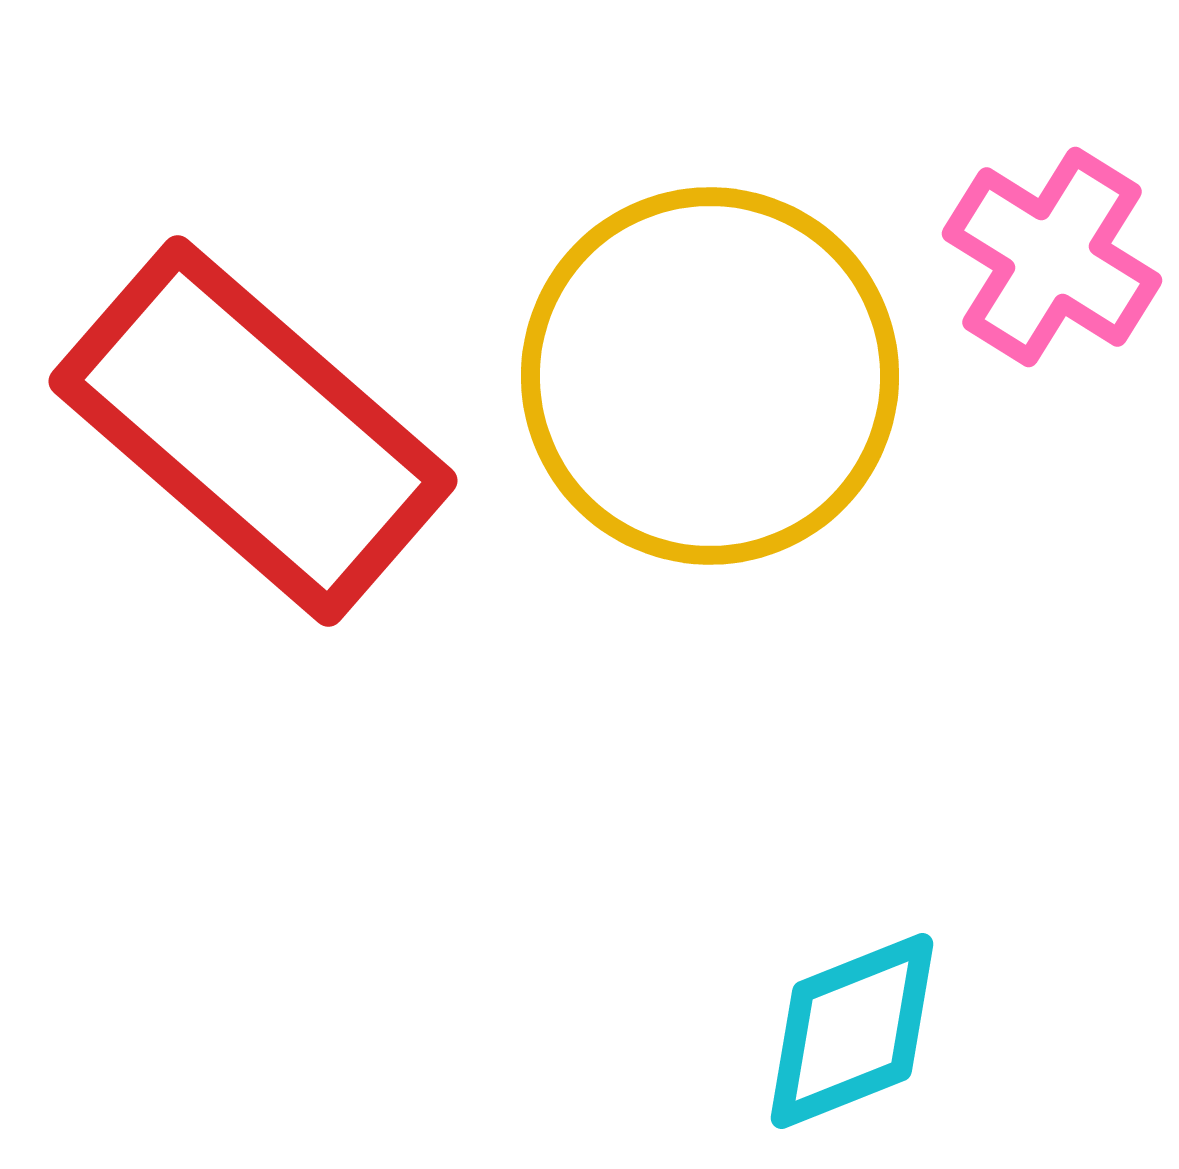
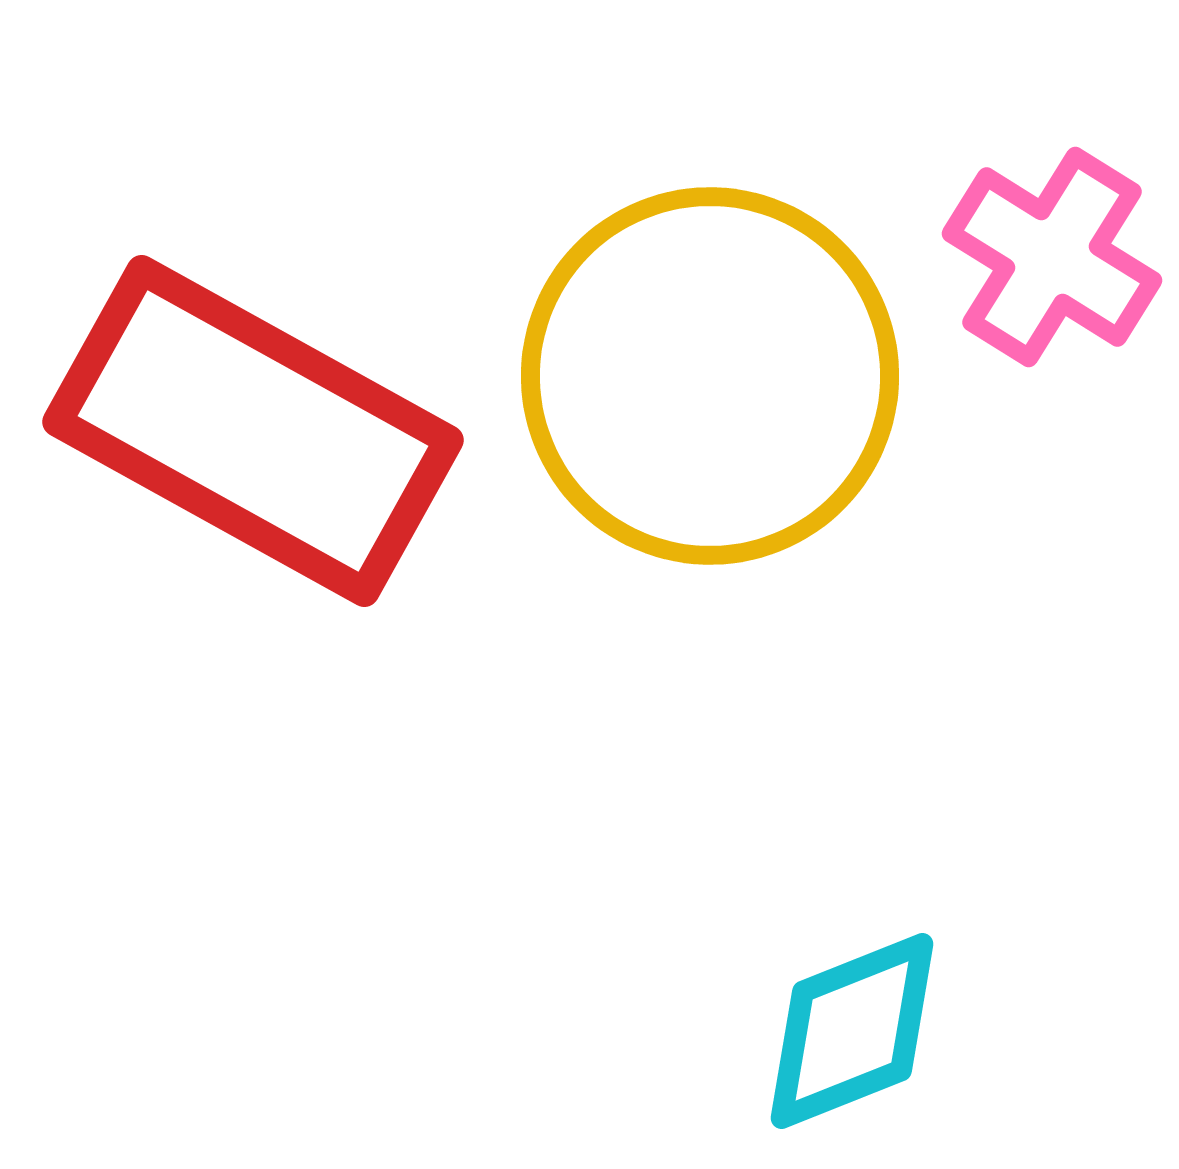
red rectangle: rotated 12 degrees counterclockwise
